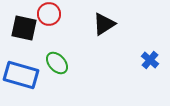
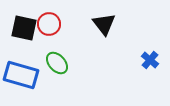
red circle: moved 10 px down
black triangle: rotated 35 degrees counterclockwise
